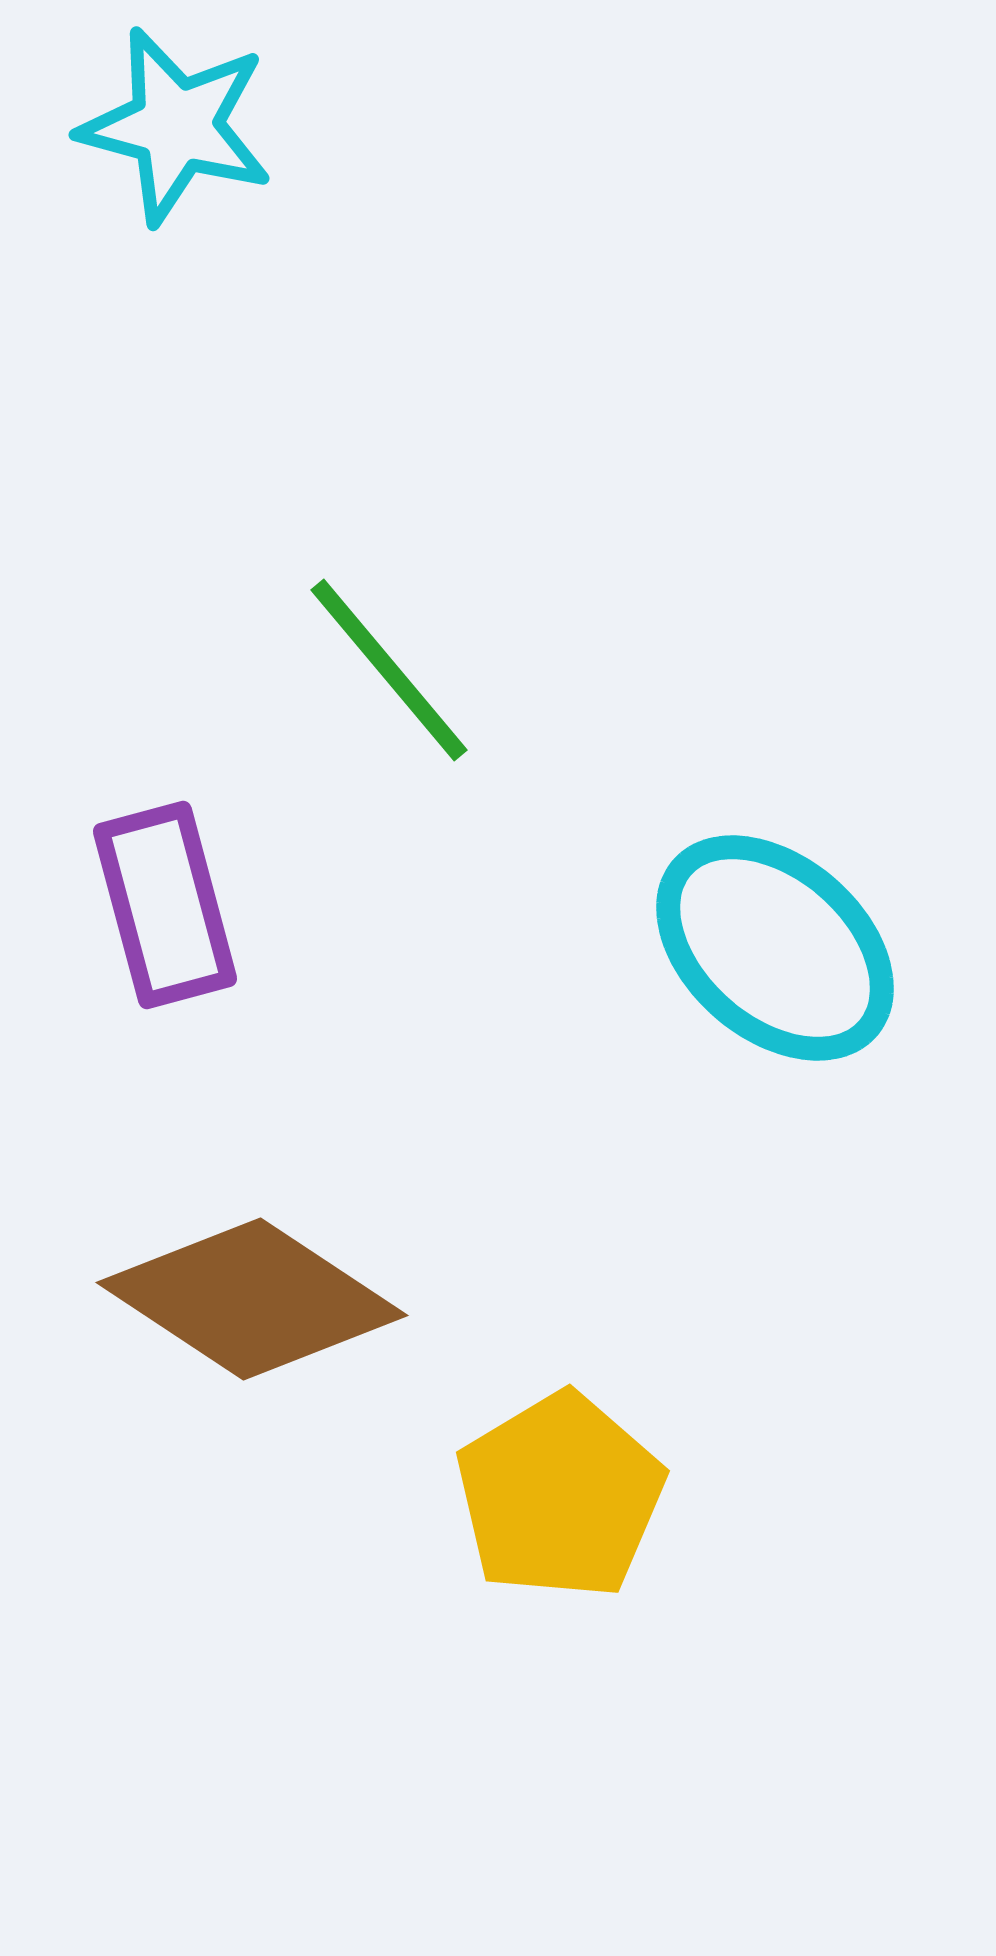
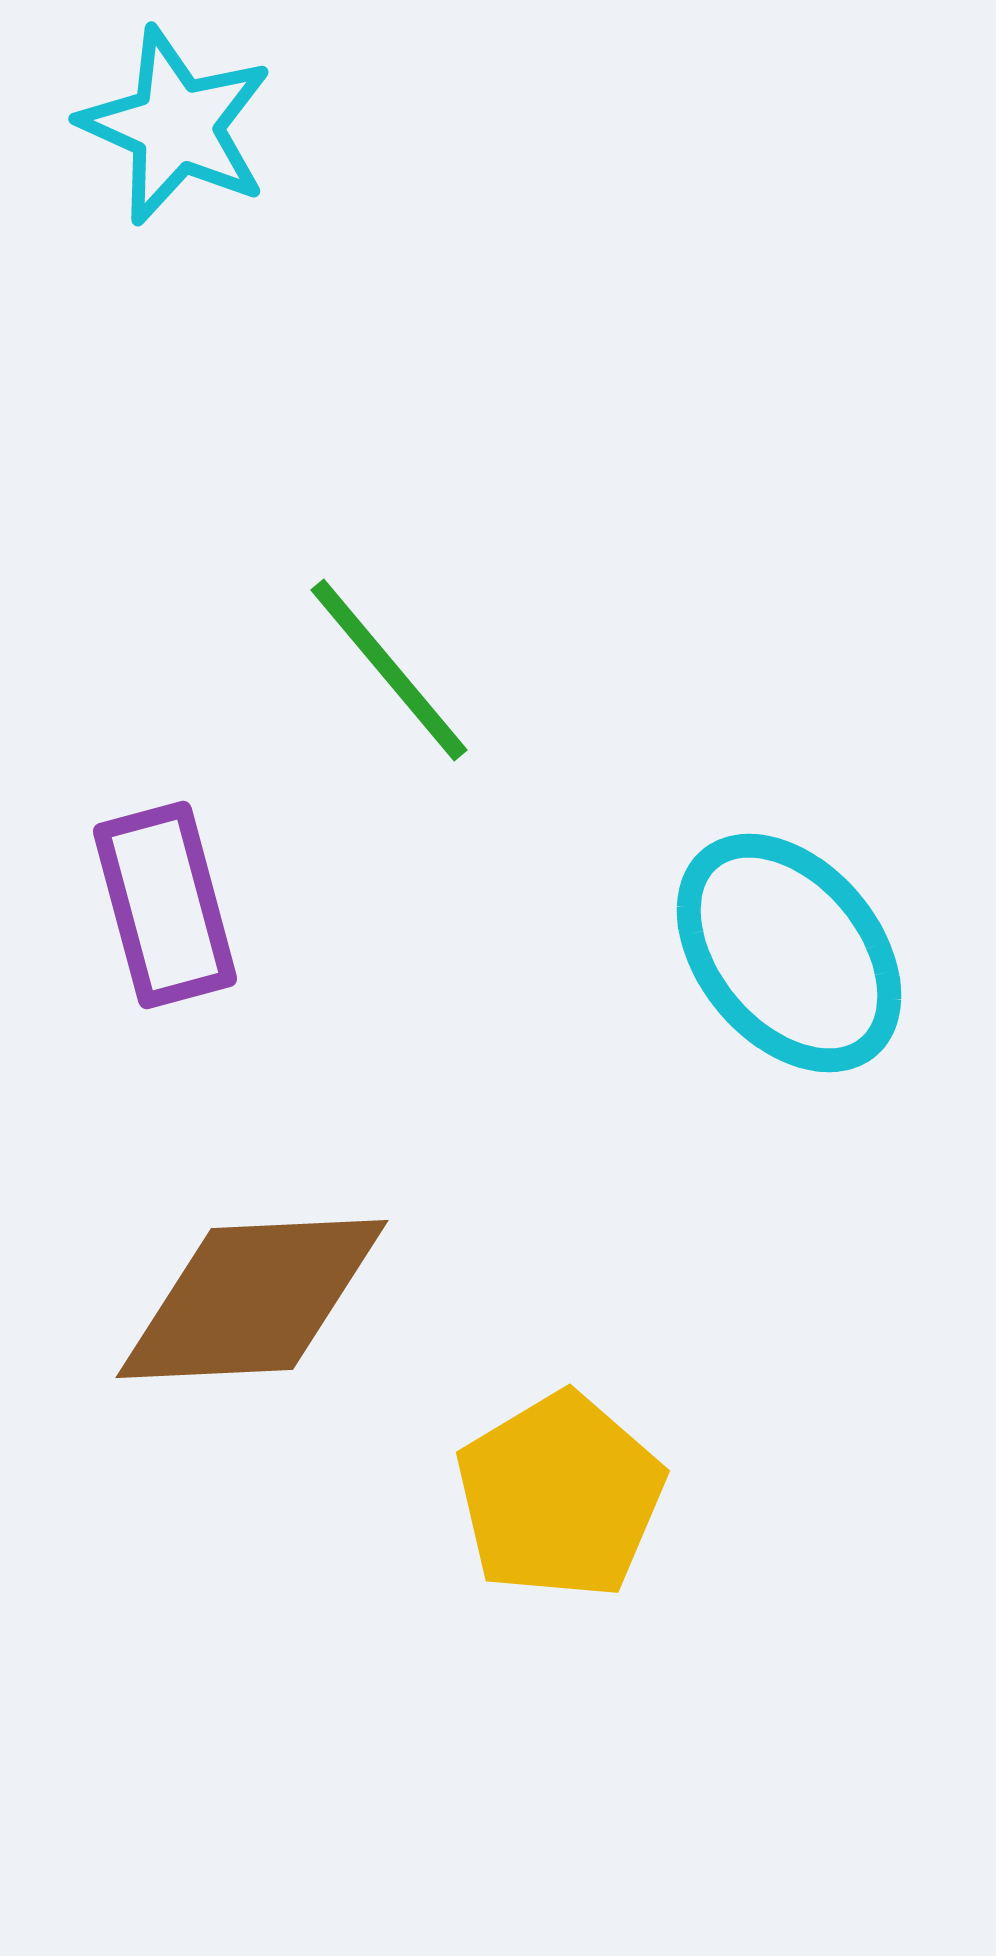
cyan star: rotated 9 degrees clockwise
cyan ellipse: moved 14 px right, 5 px down; rotated 9 degrees clockwise
brown diamond: rotated 36 degrees counterclockwise
